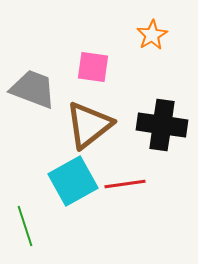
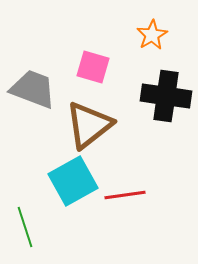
pink square: rotated 8 degrees clockwise
black cross: moved 4 px right, 29 px up
red line: moved 11 px down
green line: moved 1 px down
